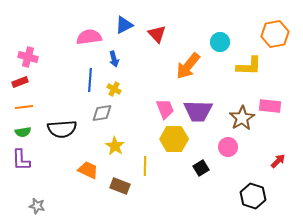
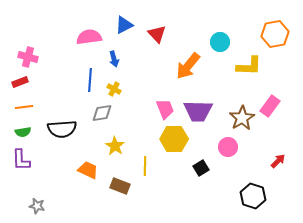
pink rectangle: rotated 60 degrees counterclockwise
